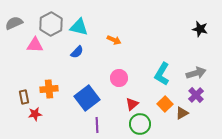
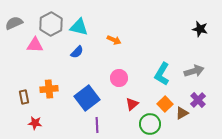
gray arrow: moved 2 px left, 2 px up
purple cross: moved 2 px right, 5 px down
red star: moved 9 px down; rotated 16 degrees clockwise
green circle: moved 10 px right
